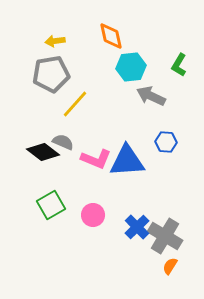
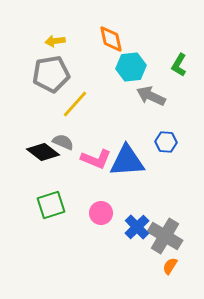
orange diamond: moved 3 px down
green square: rotated 12 degrees clockwise
pink circle: moved 8 px right, 2 px up
